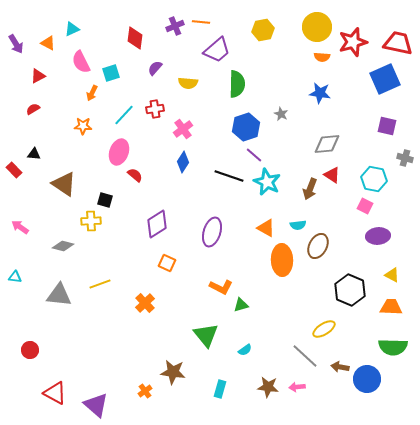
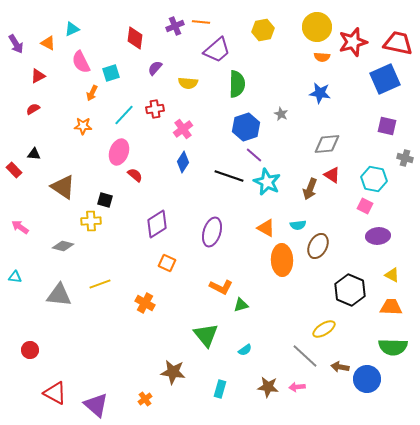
brown triangle at (64, 184): moved 1 px left, 3 px down
orange cross at (145, 303): rotated 18 degrees counterclockwise
orange cross at (145, 391): moved 8 px down
